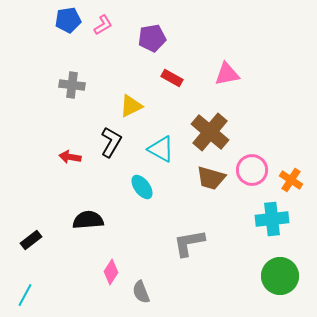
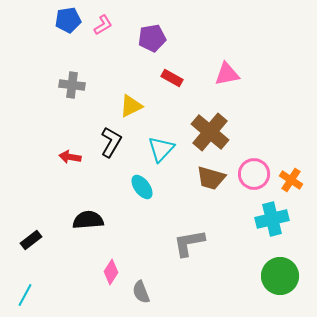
cyan triangle: rotated 44 degrees clockwise
pink circle: moved 2 px right, 4 px down
cyan cross: rotated 8 degrees counterclockwise
